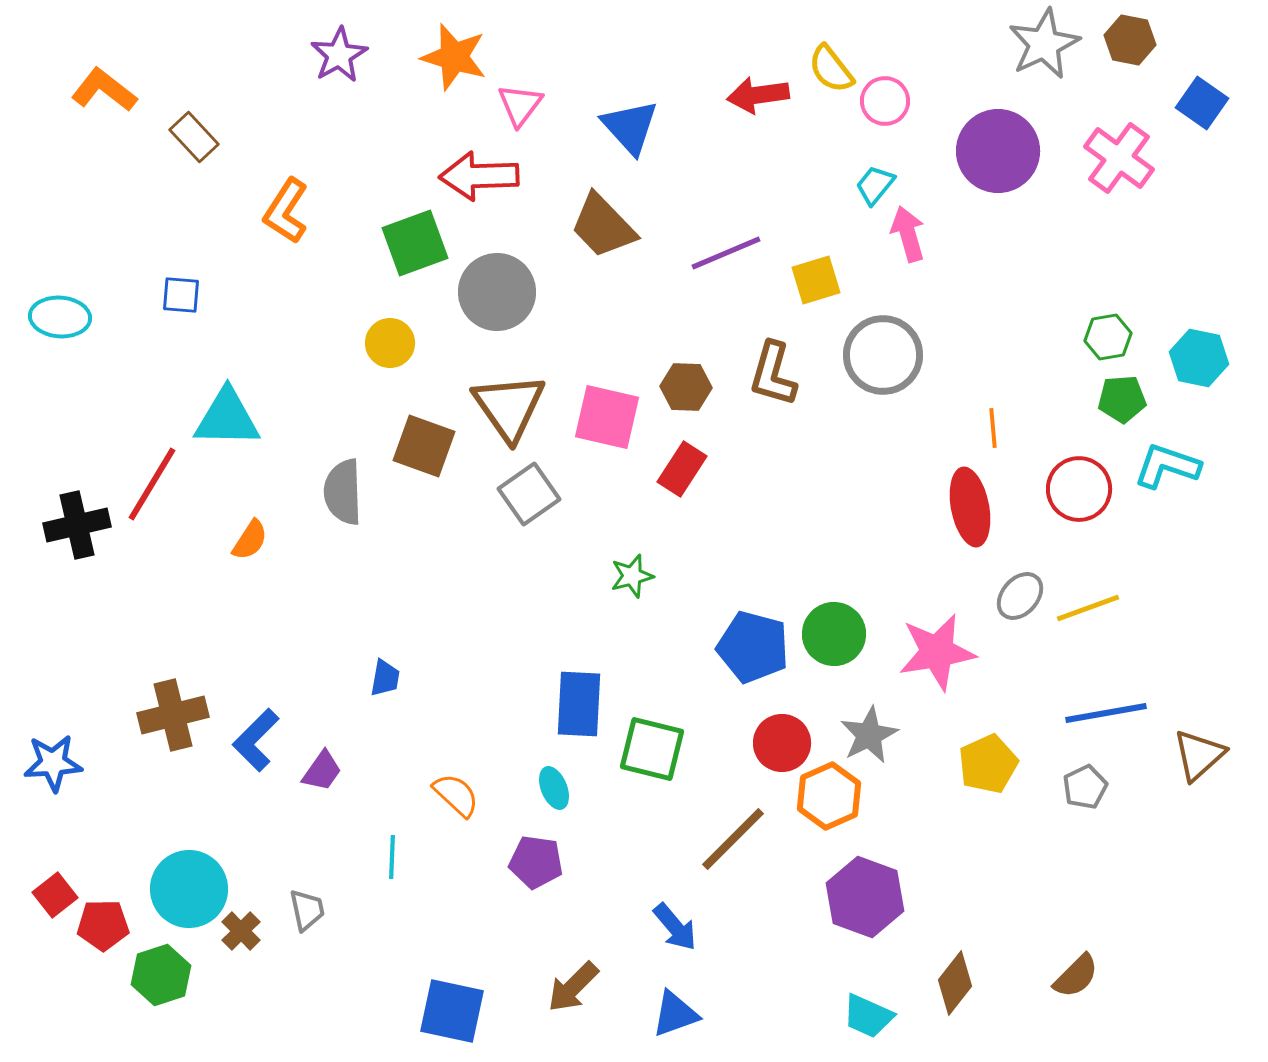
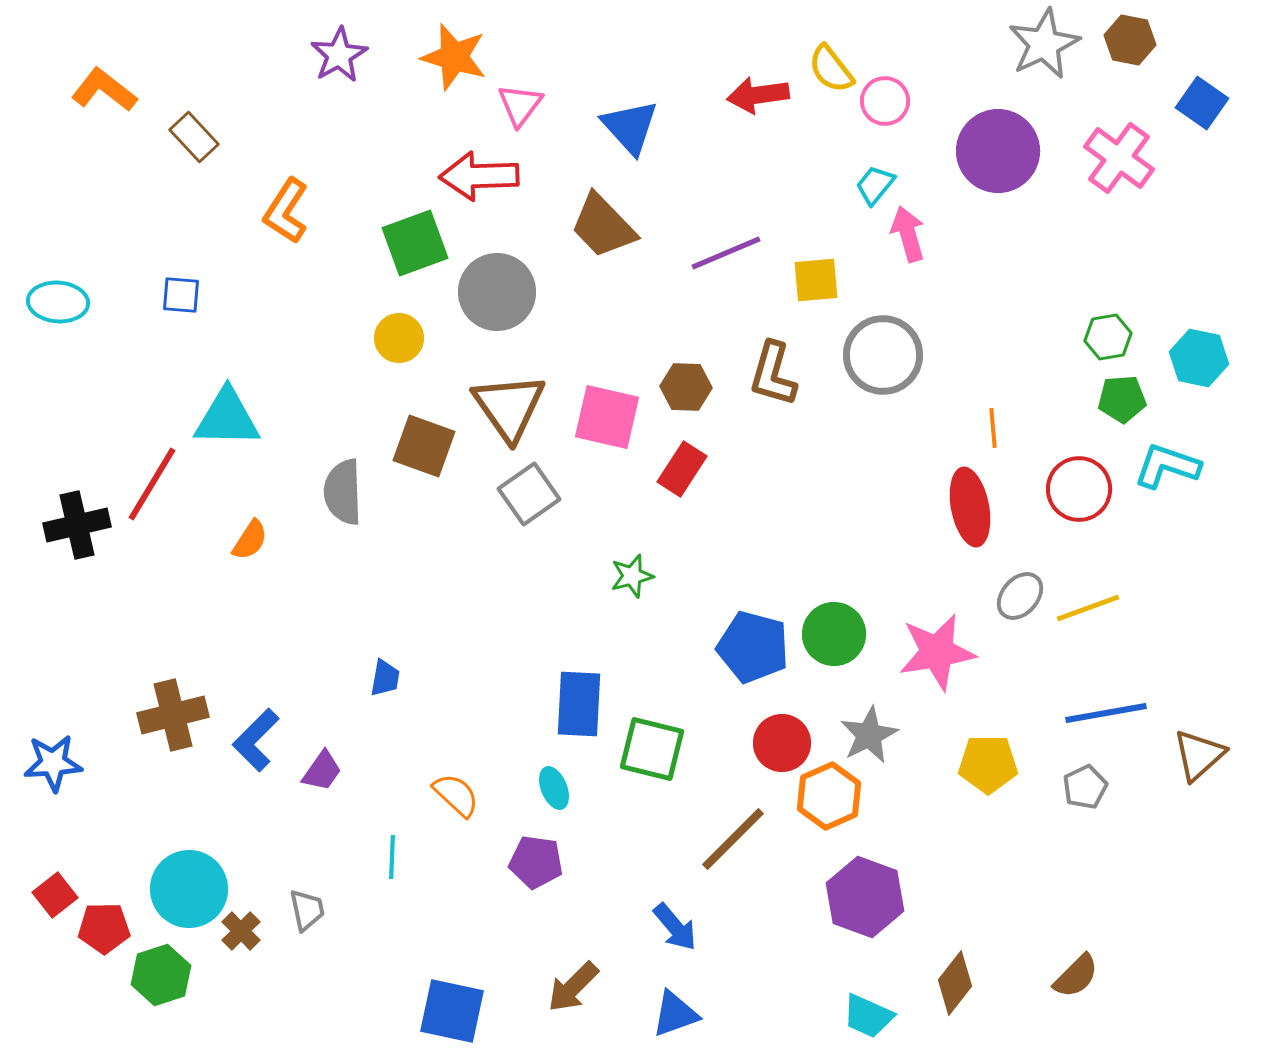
yellow square at (816, 280): rotated 12 degrees clockwise
cyan ellipse at (60, 317): moved 2 px left, 15 px up
yellow circle at (390, 343): moved 9 px right, 5 px up
yellow pentagon at (988, 764): rotated 24 degrees clockwise
red pentagon at (103, 925): moved 1 px right, 3 px down
